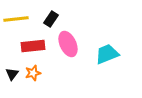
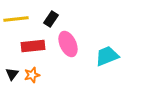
cyan trapezoid: moved 2 px down
orange star: moved 1 px left, 2 px down
